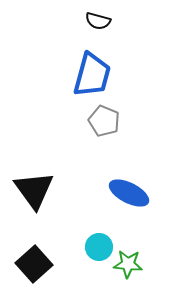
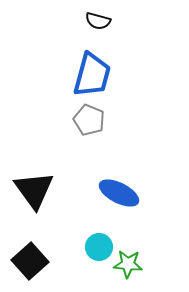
gray pentagon: moved 15 px left, 1 px up
blue ellipse: moved 10 px left
black square: moved 4 px left, 3 px up
